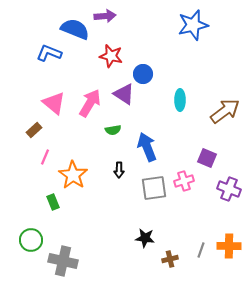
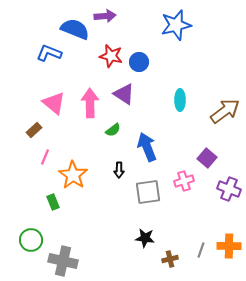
blue star: moved 17 px left
blue circle: moved 4 px left, 12 px up
pink arrow: rotated 32 degrees counterclockwise
green semicircle: rotated 28 degrees counterclockwise
purple square: rotated 18 degrees clockwise
gray square: moved 6 px left, 4 px down
